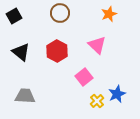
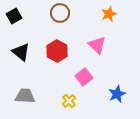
yellow cross: moved 28 px left
